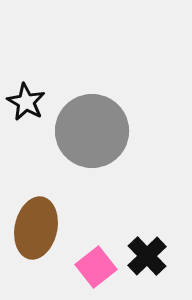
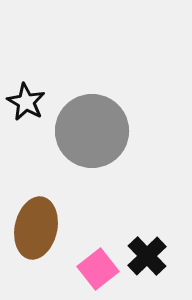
pink square: moved 2 px right, 2 px down
